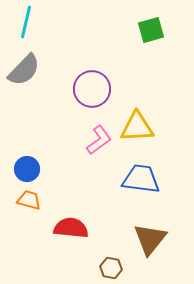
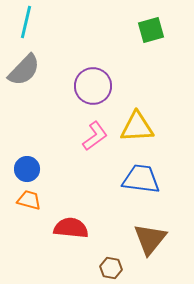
purple circle: moved 1 px right, 3 px up
pink L-shape: moved 4 px left, 4 px up
